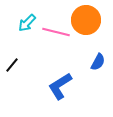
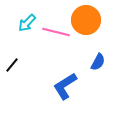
blue L-shape: moved 5 px right
